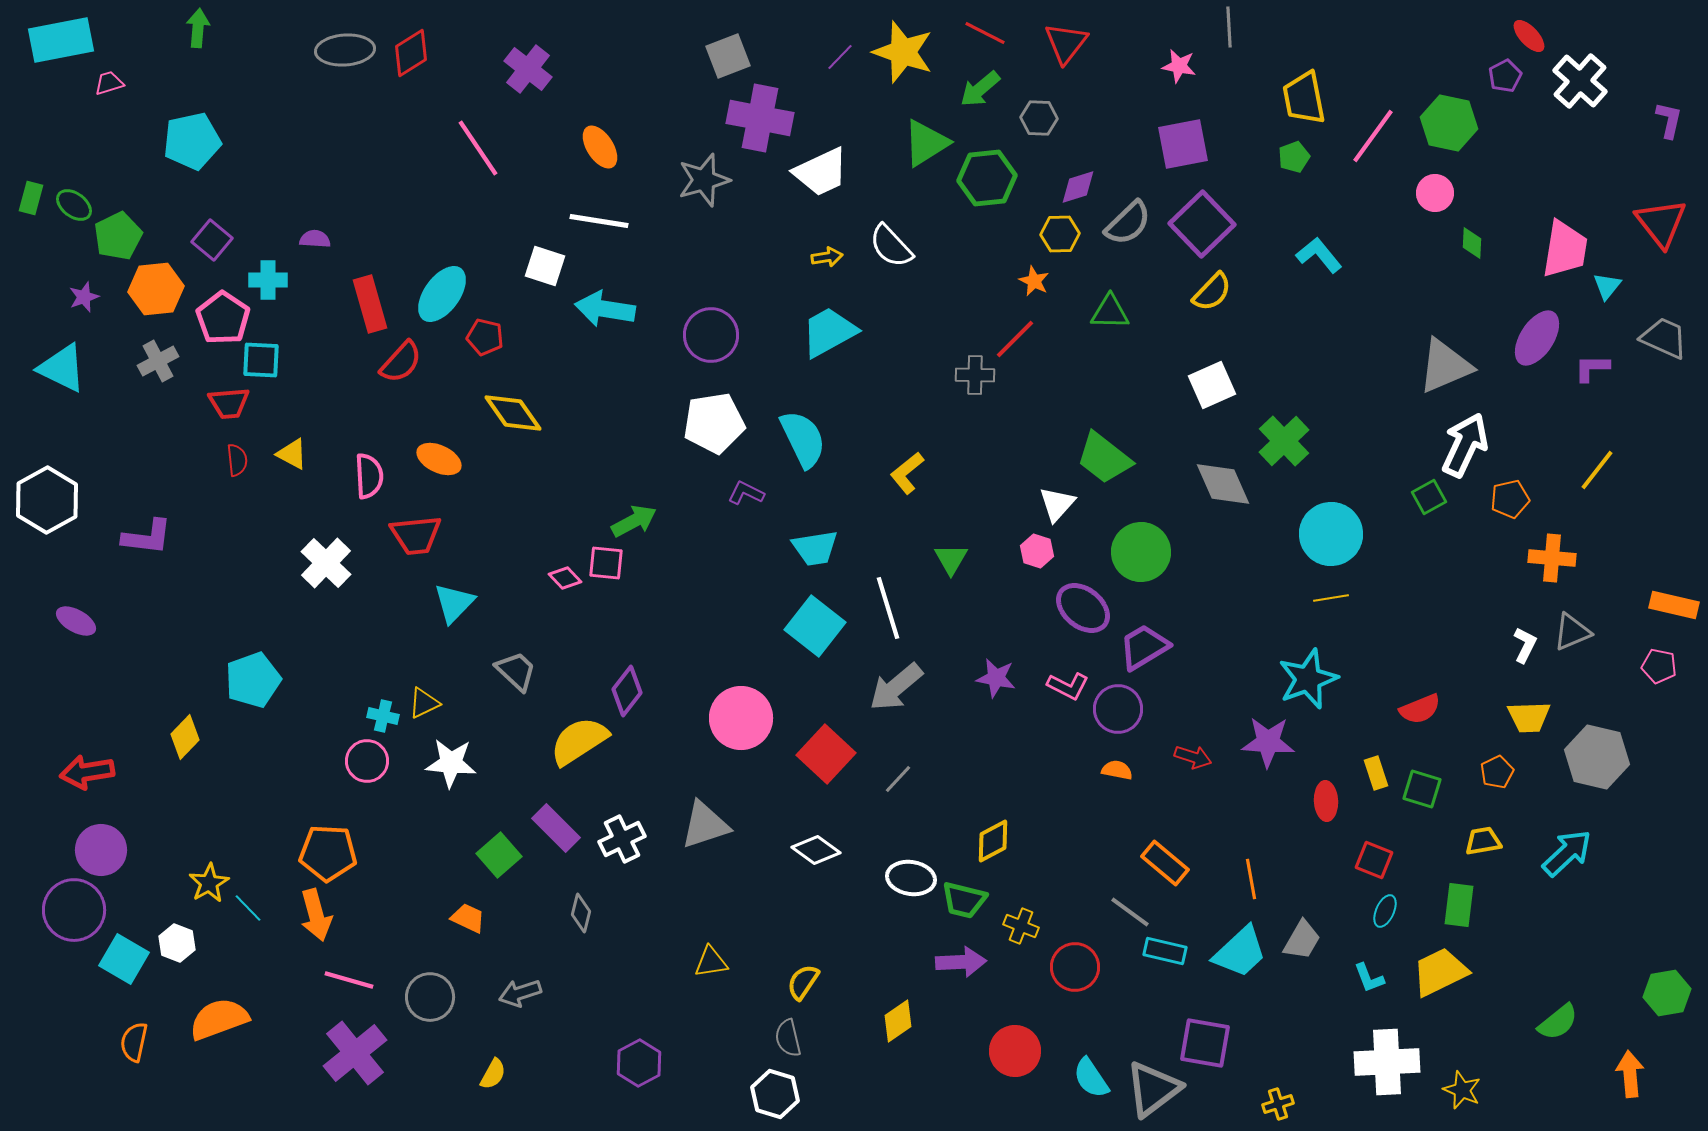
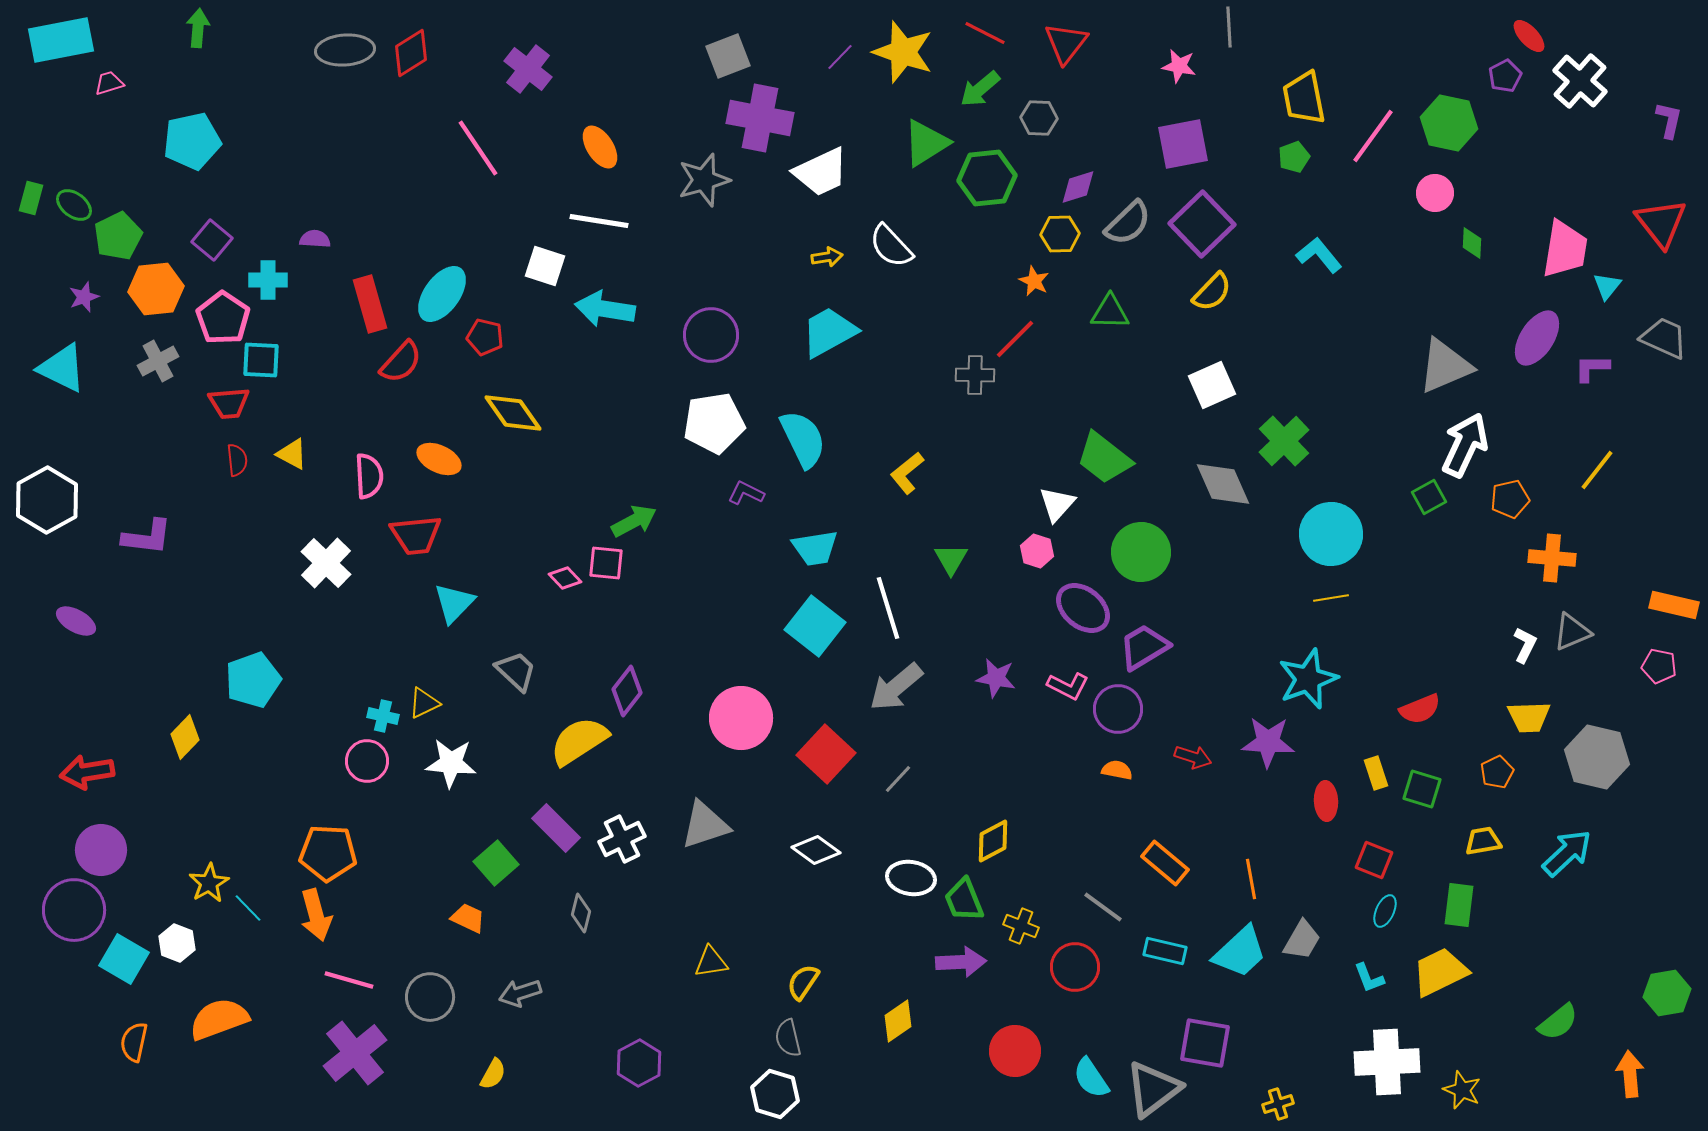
green square at (499, 855): moved 3 px left, 8 px down
green trapezoid at (964, 900): rotated 54 degrees clockwise
gray line at (1130, 912): moved 27 px left, 5 px up
